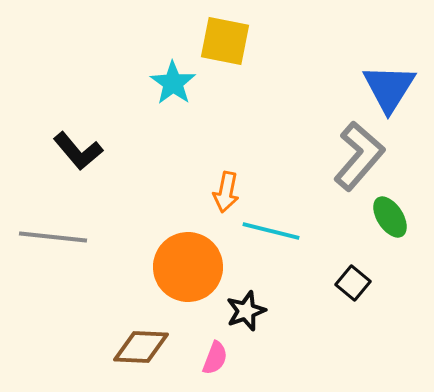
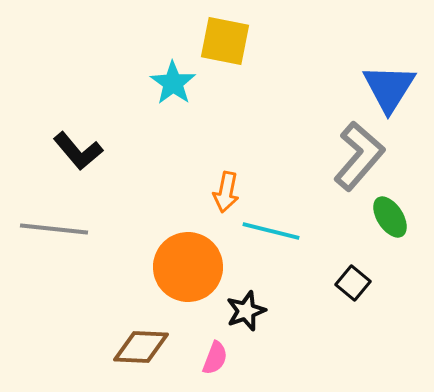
gray line: moved 1 px right, 8 px up
